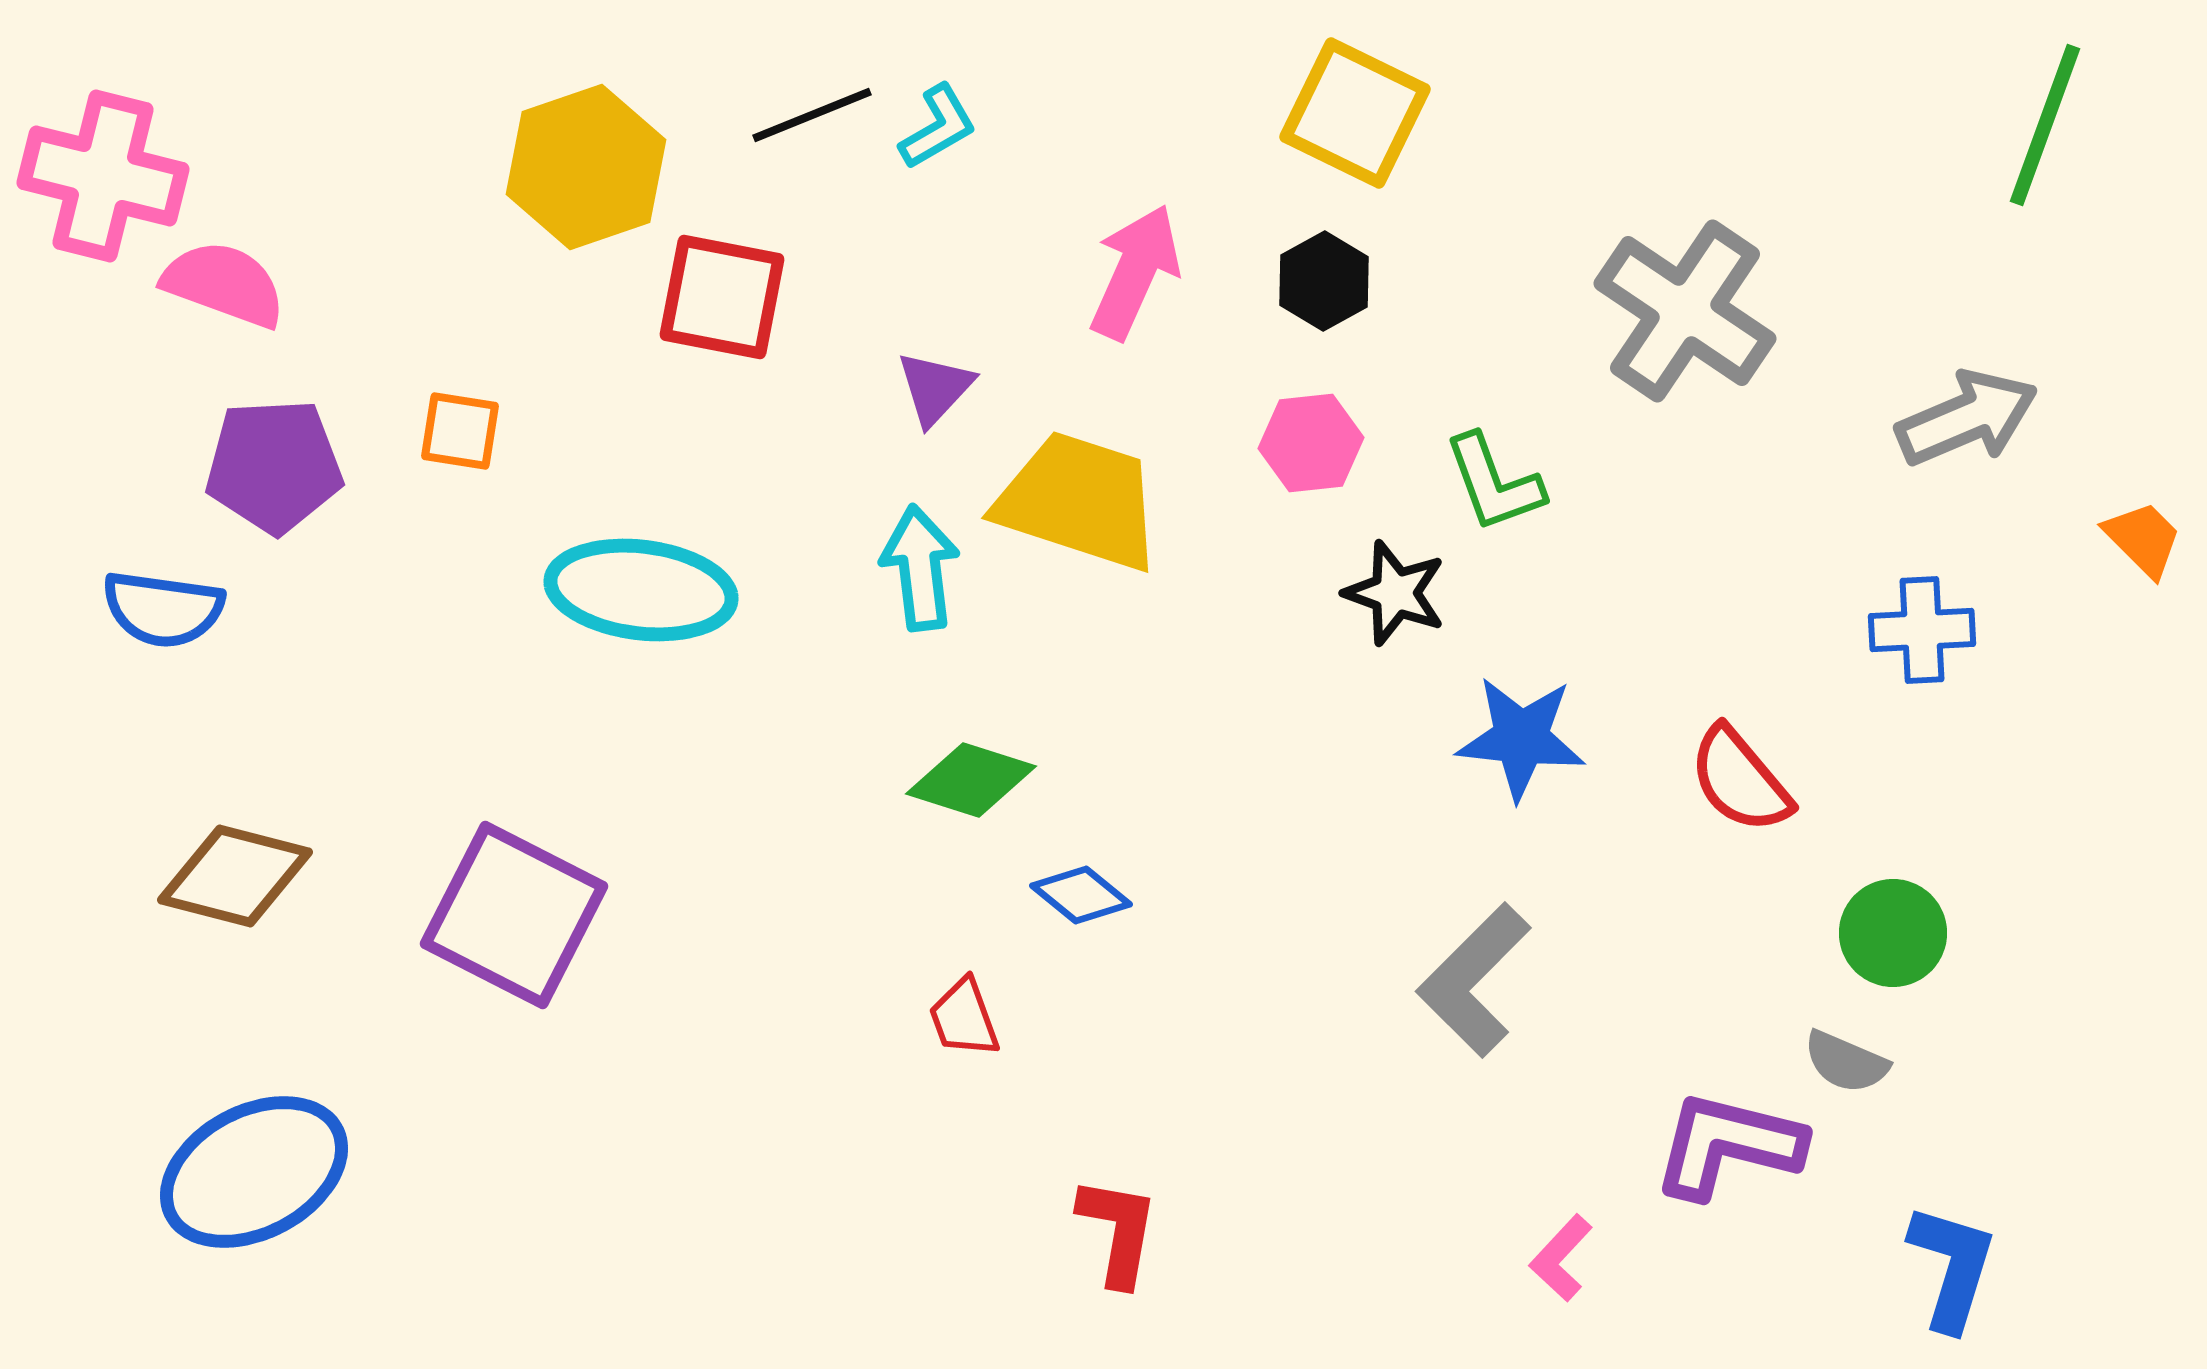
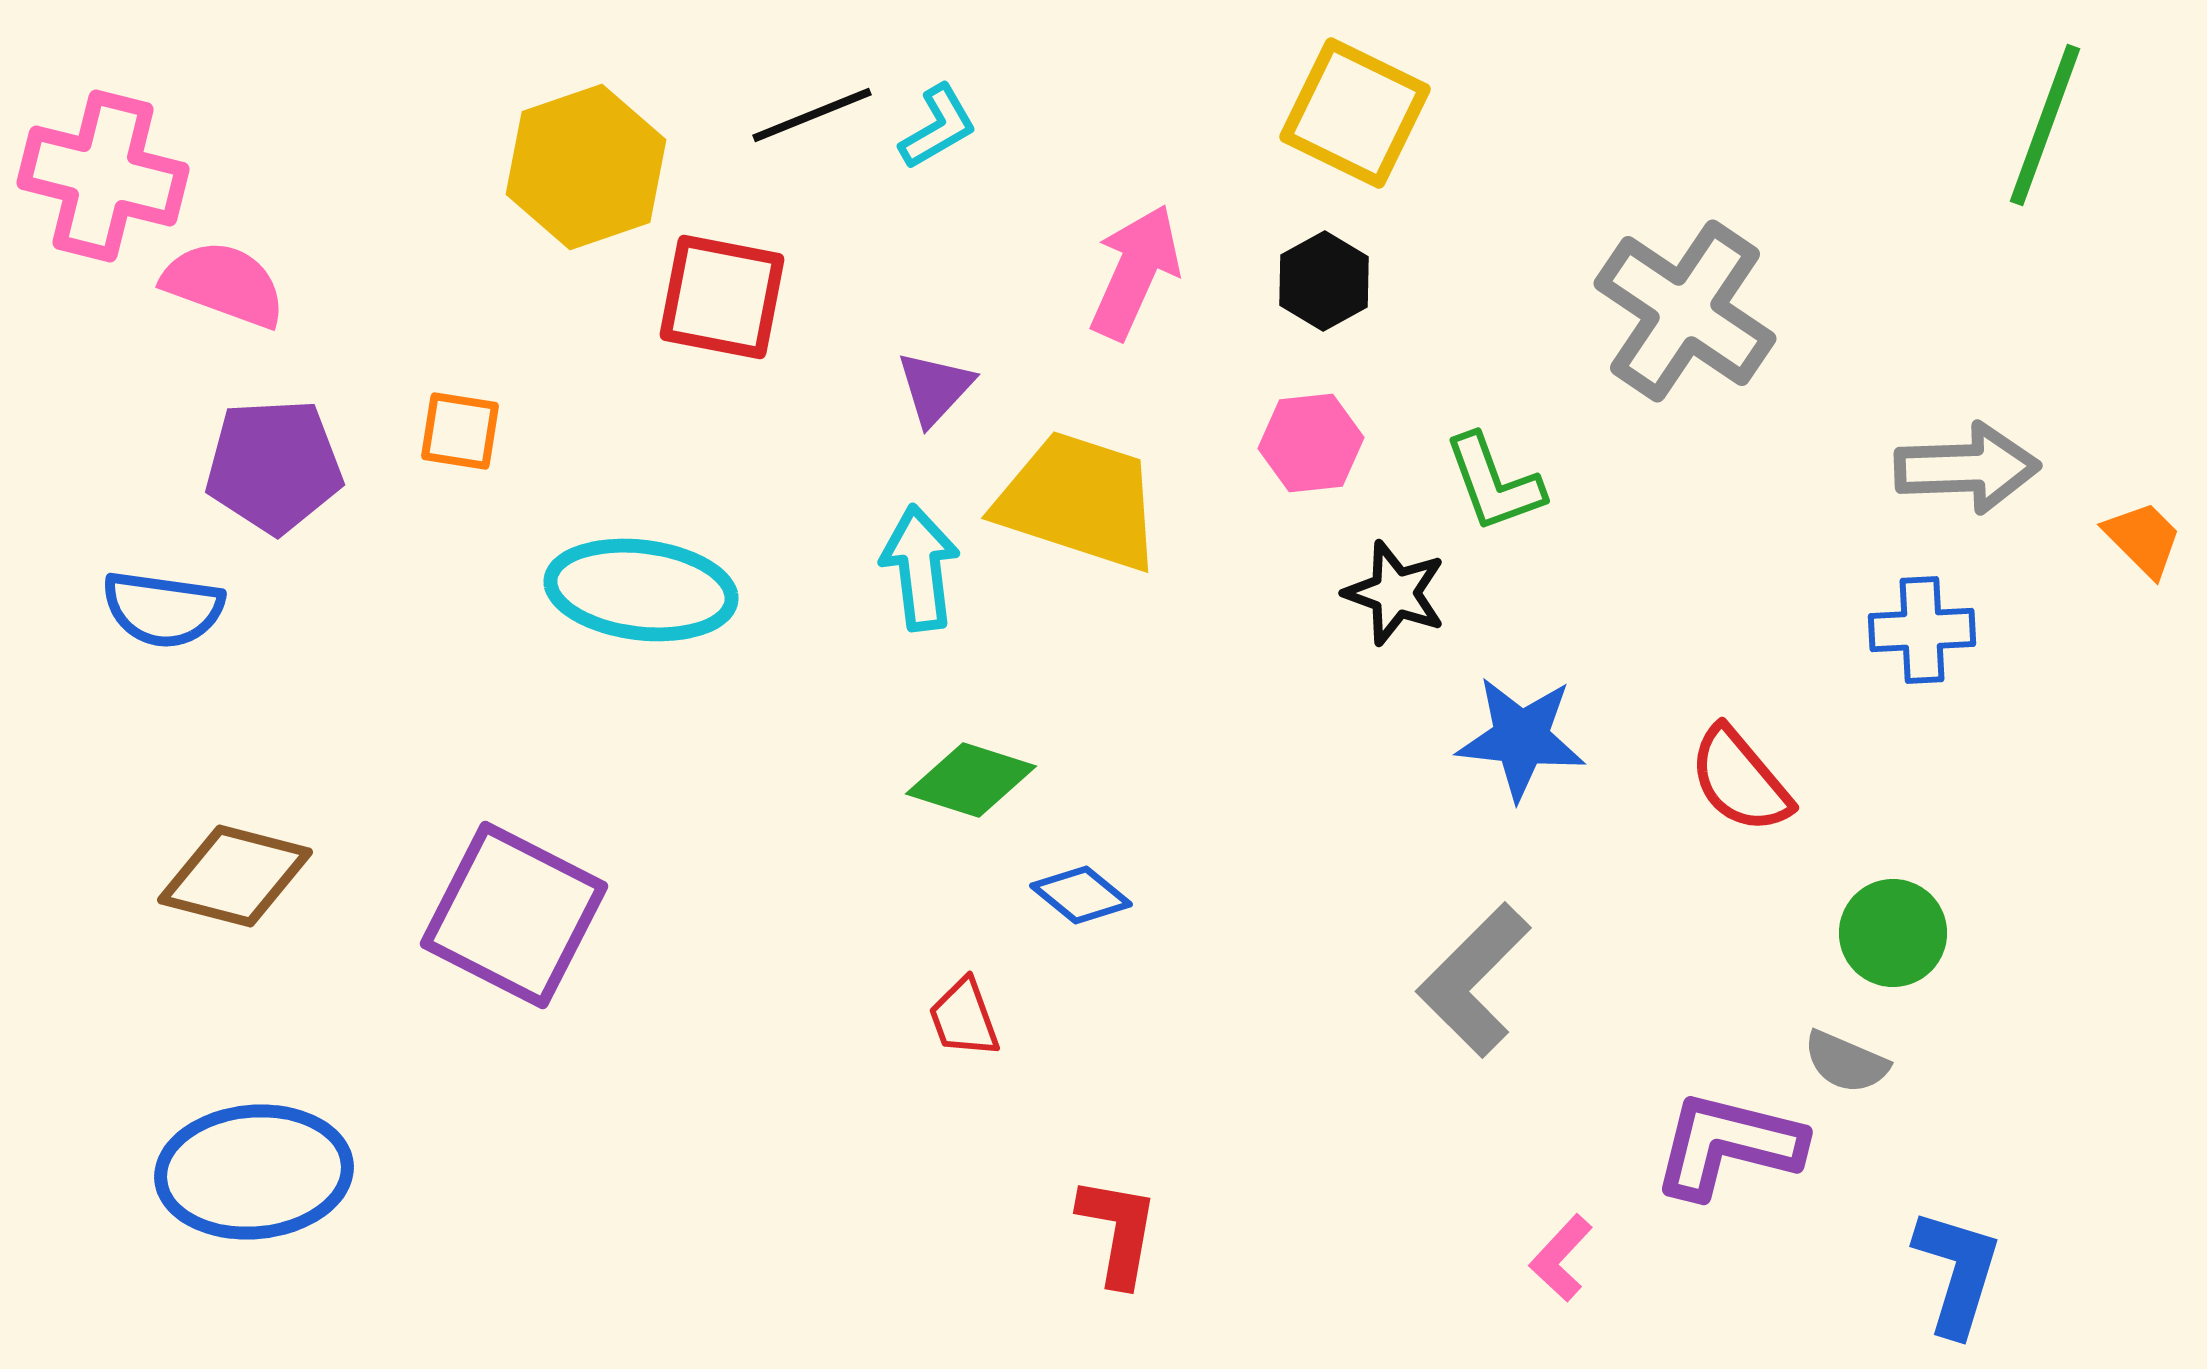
gray arrow: moved 50 px down; rotated 21 degrees clockwise
blue ellipse: rotated 23 degrees clockwise
blue L-shape: moved 5 px right, 5 px down
